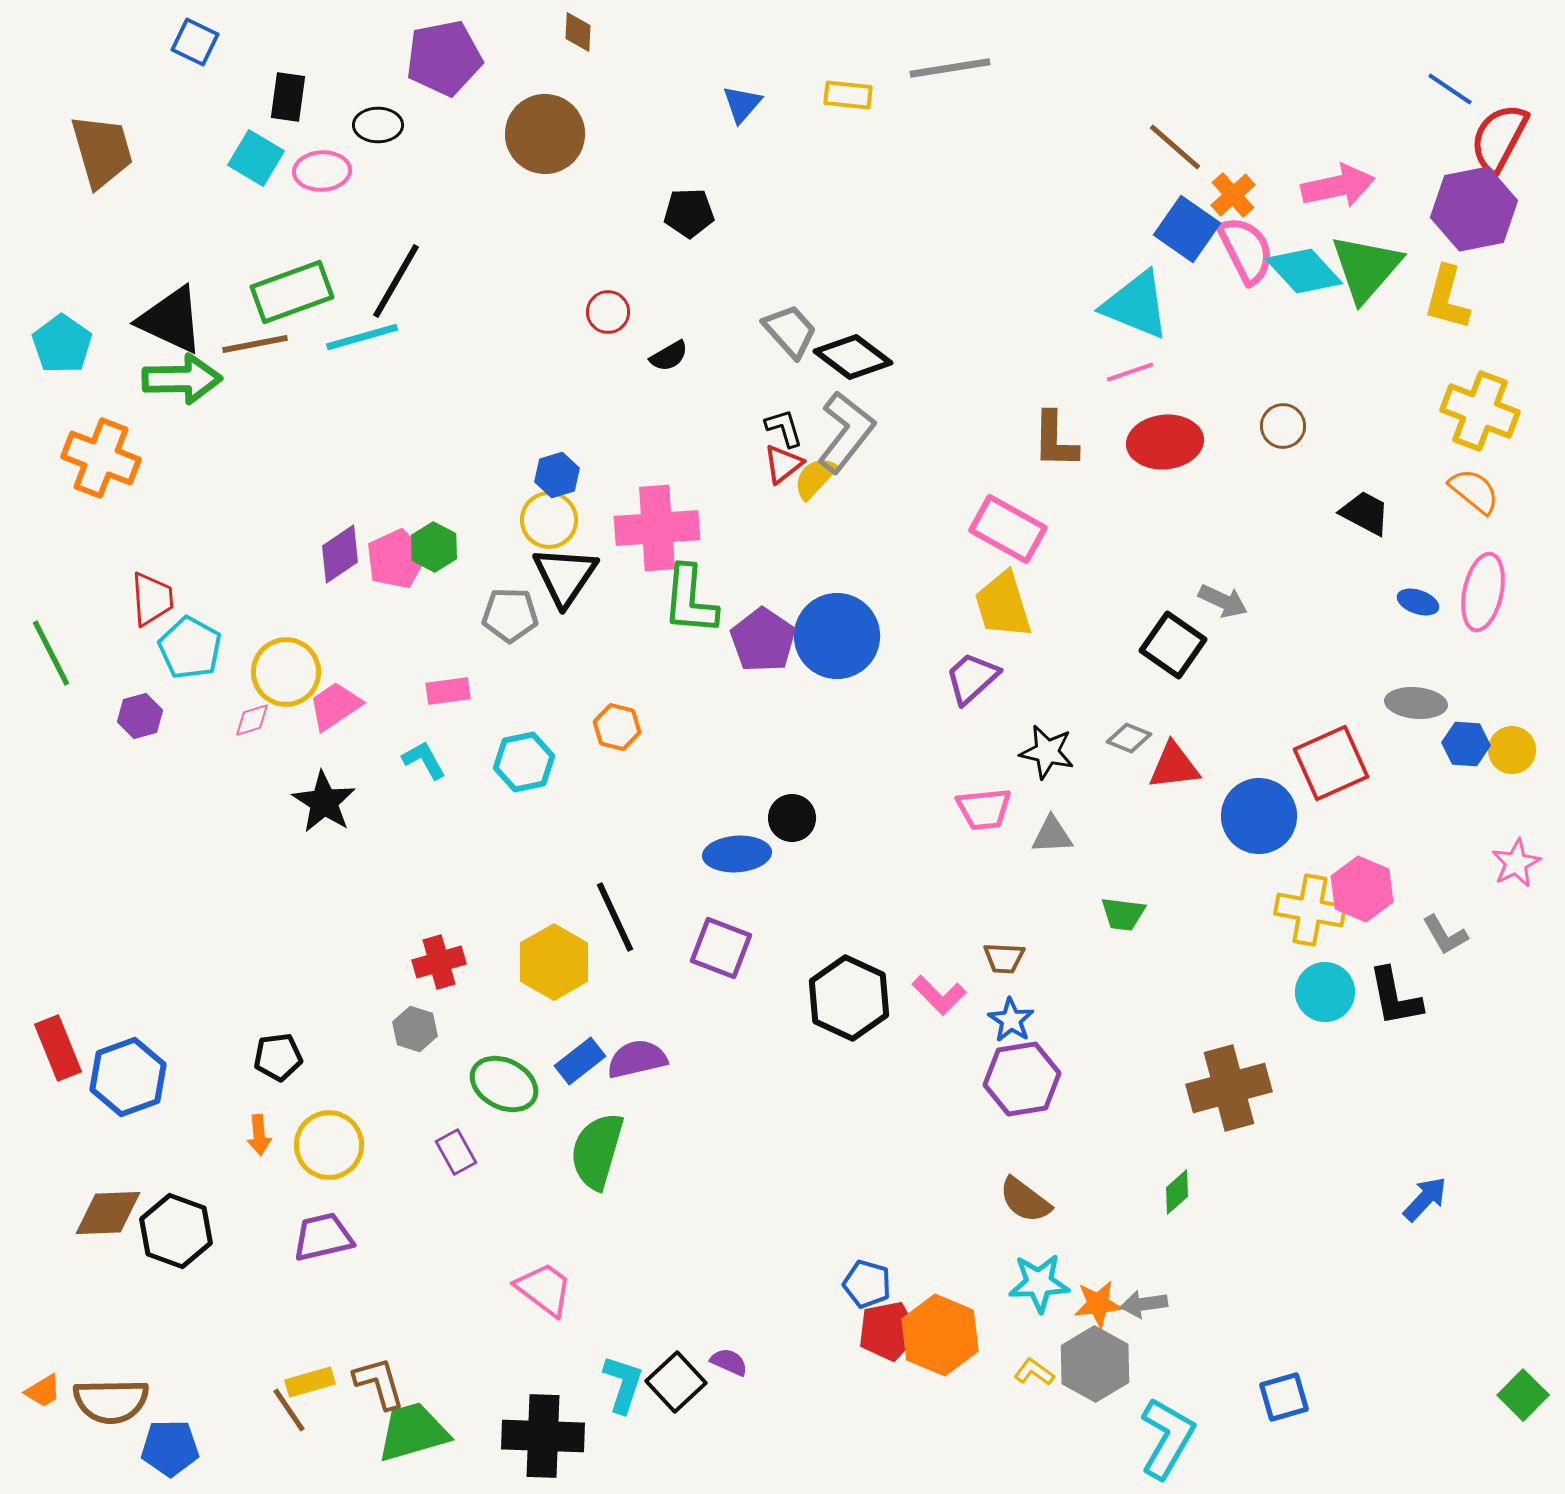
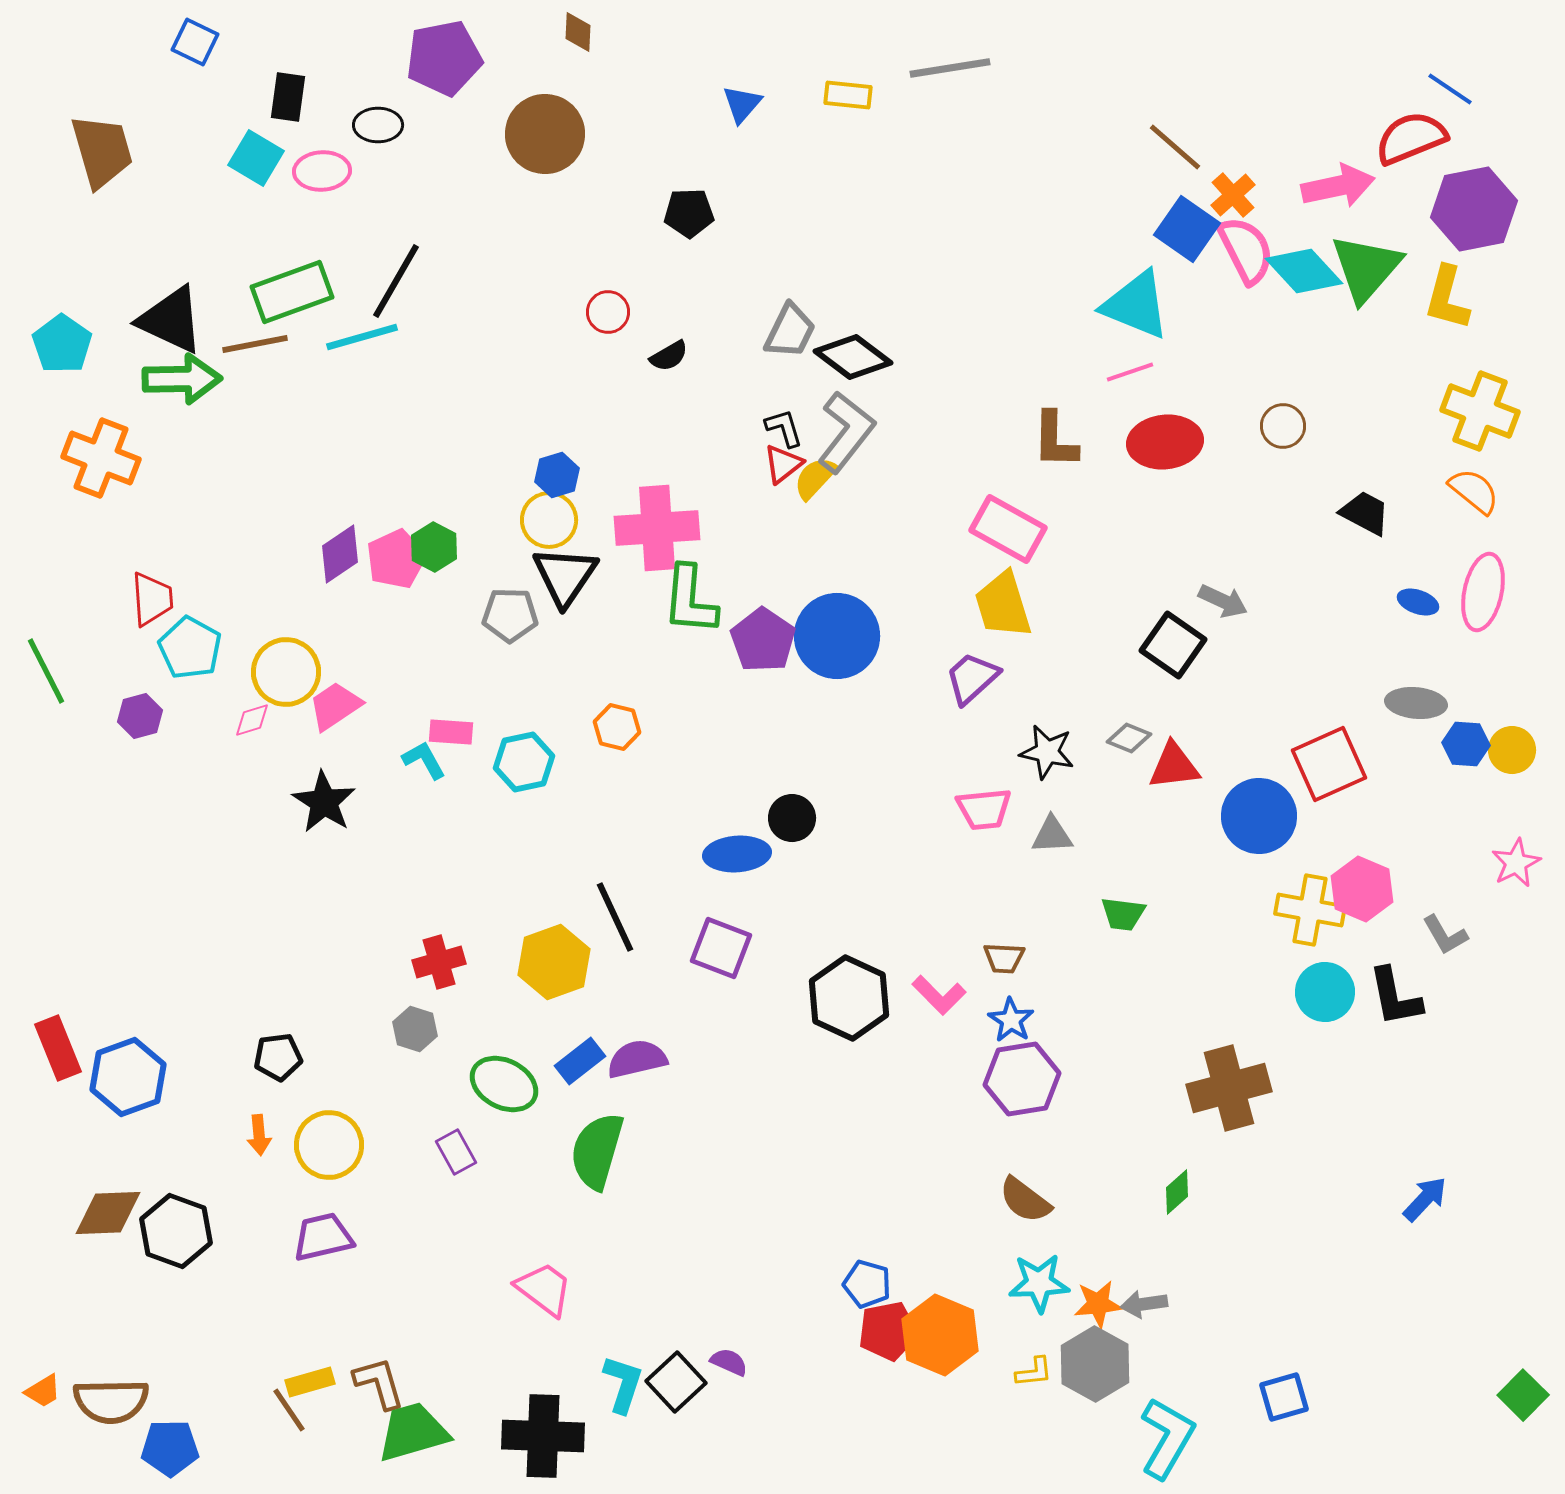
red semicircle at (1499, 138): moved 88 px left; rotated 40 degrees clockwise
gray trapezoid at (790, 331): rotated 68 degrees clockwise
green line at (51, 653): moved 5 px left, 18 px down
pink rectangle at (448, 691): moved 3 px right, 41 px down; rotated 12 degrees clockwise
red square at (1331, 763): moved 2 px left, 1 px down
yellow hexagon at (554, 962): rotated 10 degrees clockwise
yellow L-shape at (1034, 1372): rotated 138 degrees clockwise
